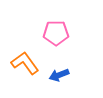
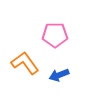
pink pentagon: moved 1 px left, 2 px down
